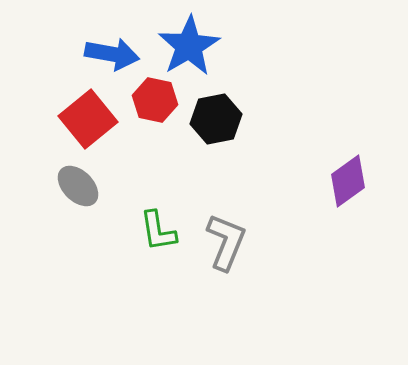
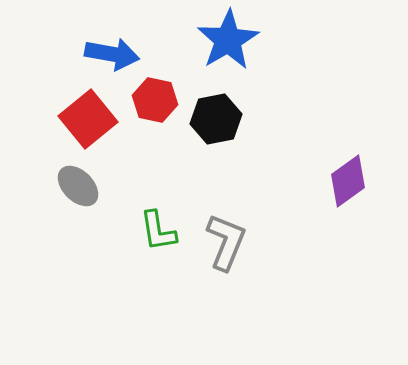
blue star: moved 39 px right, 6 px up
